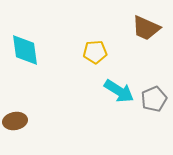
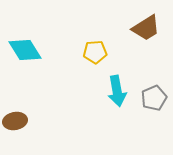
brown trapezoid: rotated 56 degrees counterclockwise
cyan diamond: rotated 24 degrees counterclockwise
cyan arrow: moved 2 px left; rotated 48 degrees clockwise
gray pentagon: moved 1 px up
